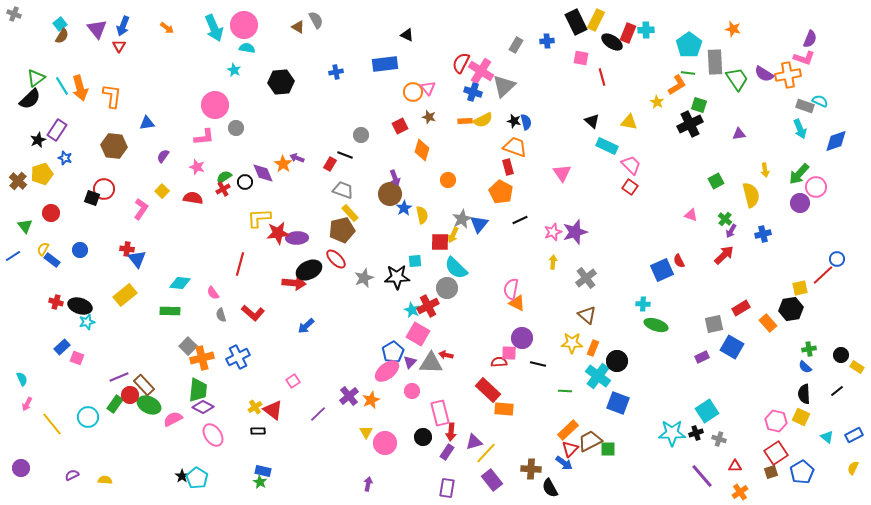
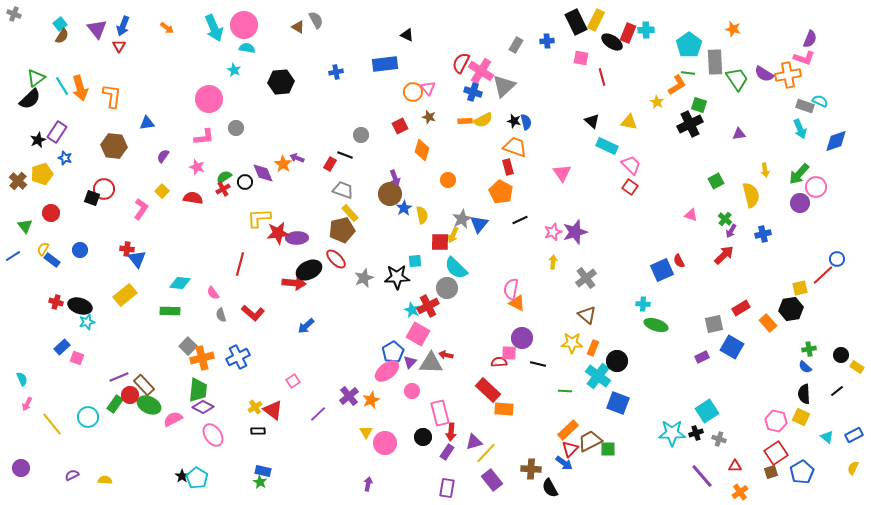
pink circle at (215, 105): moved 6 px left, 6 px up
purple rectangle at (57, 130): moved 2 px down
